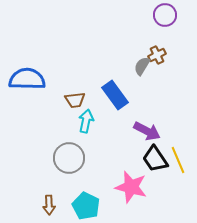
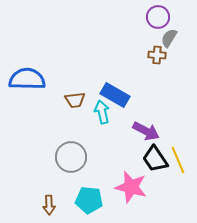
purple circle: moved 7 px left, 2 px down
brown cross: rotated 30 degrees clockwise
gray semicircle: moved 27 px right, 28 px up
blue rectangle: rotated 24 degrees counterclockwise
cyan arrow: moved 16 px right, 9 px up; rotated 25 degrees counterclockwise
purple arrow: moved 1 px left
gray circle: moved 2 px right, 1 px up
cyan pentagon: moved 3 px right, 6 px up; rotated 20 degrees counterclockwise
